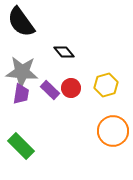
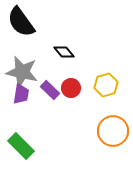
gray star: rotated 8 degrees clockwise
